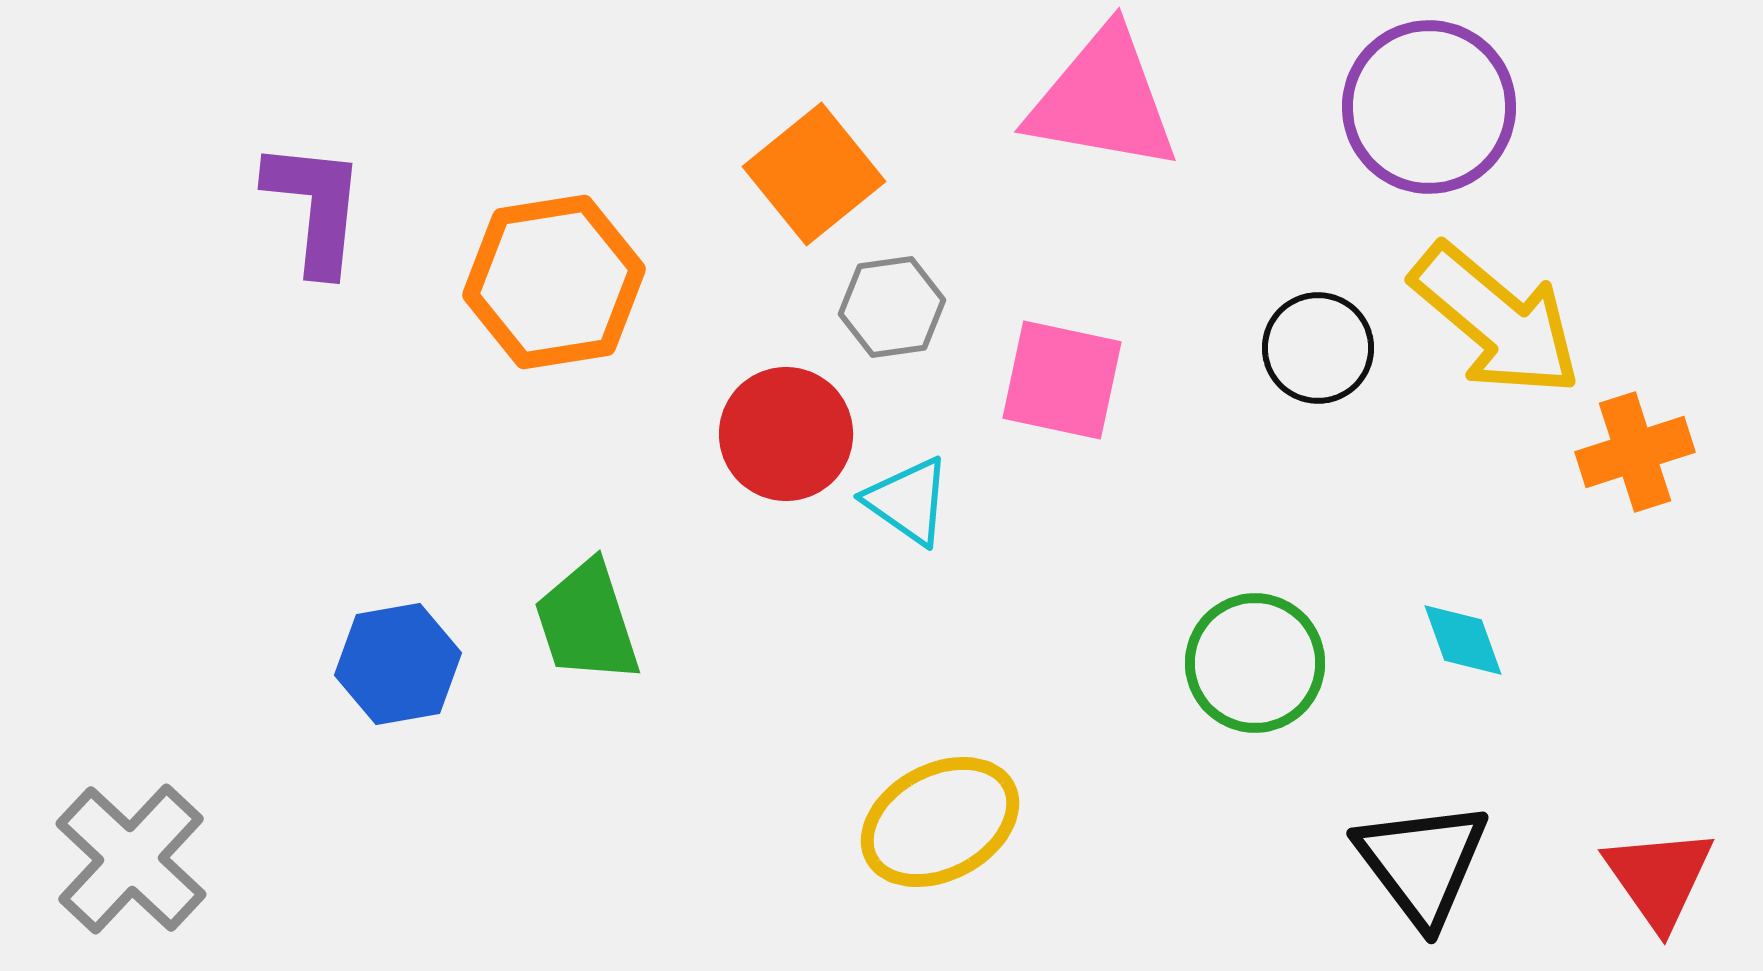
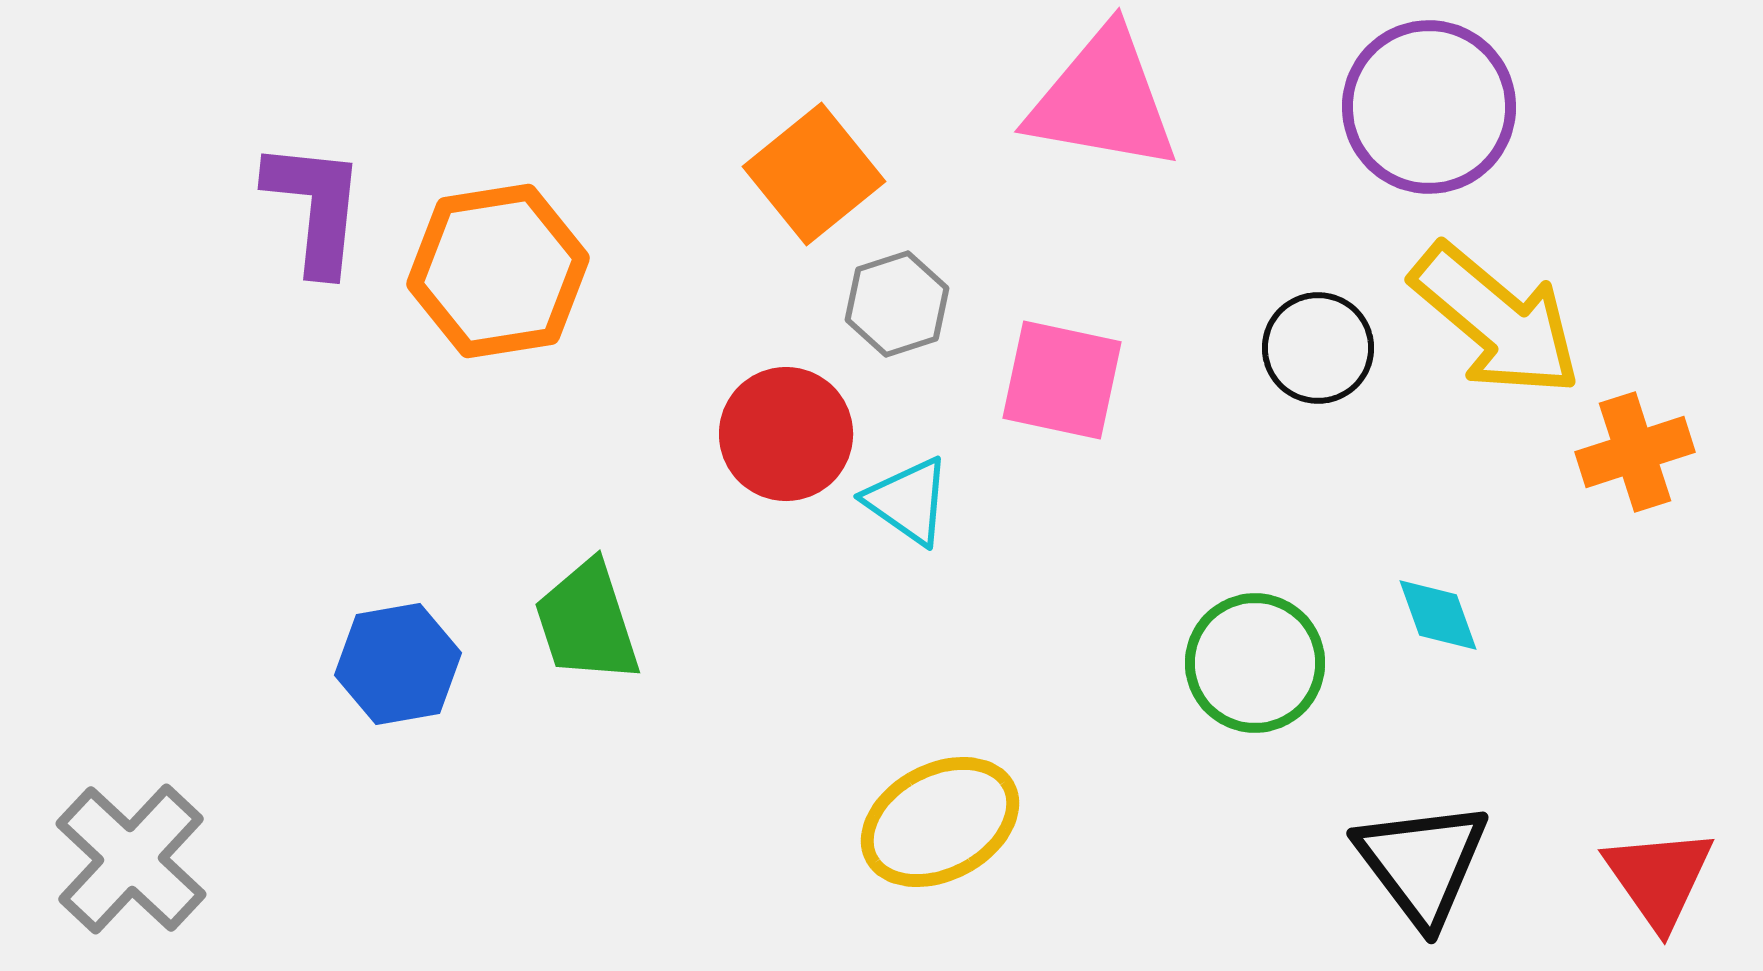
orange hexagon: moved 56 px left, 11 px up
gray hexagon: moved 5 px right, 3 px up; rotated 10 degrees counterclockwise
cyan diamond: moved 25 px left, 25 px up
